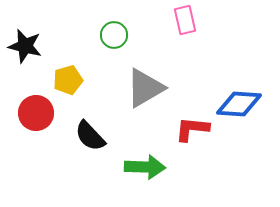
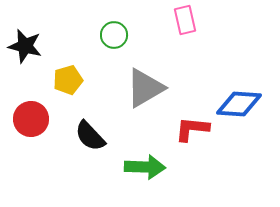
red circle: moved 5 px left, 6 px down
